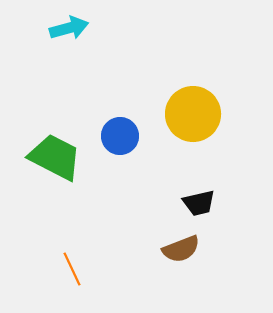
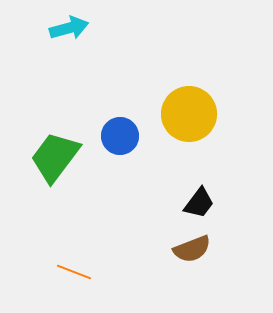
yellow circle: moved 4 px left
green trapezoid: rotated 80 degrees counterclockwise
black trapezoid: rotated 40 degrees counterclockwise
brown semicircle: moved 11 px right
orange line: moved 2 px right, 3 px down; rotated 44 degrees counterclockwise
